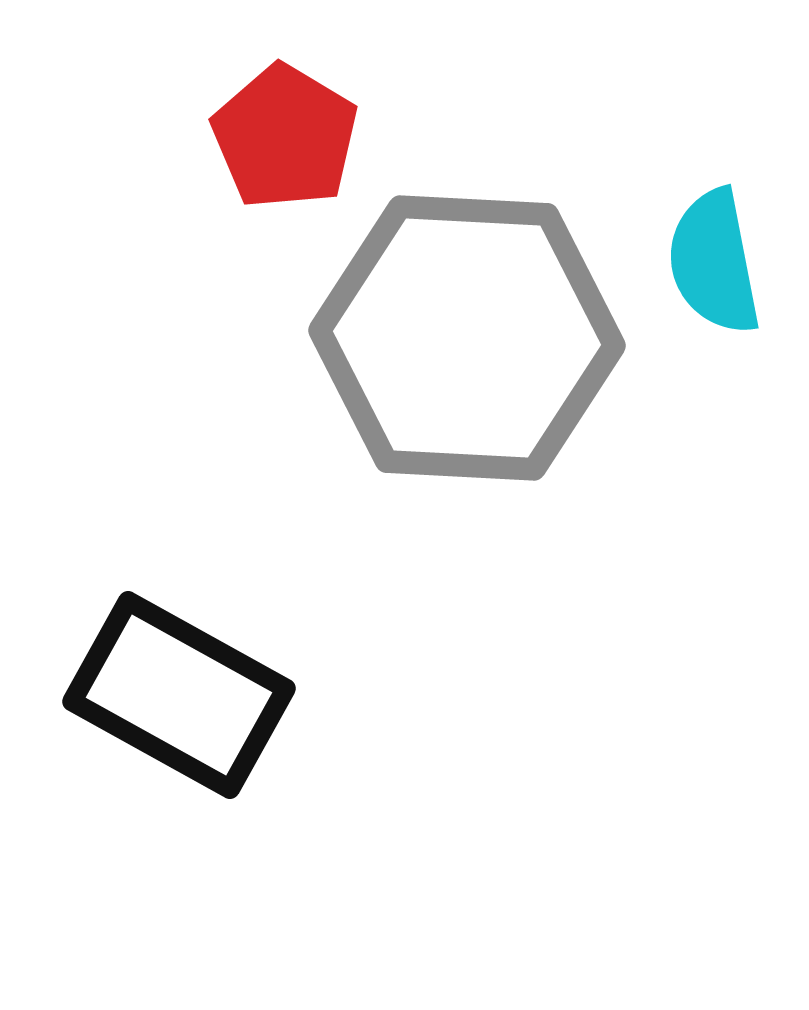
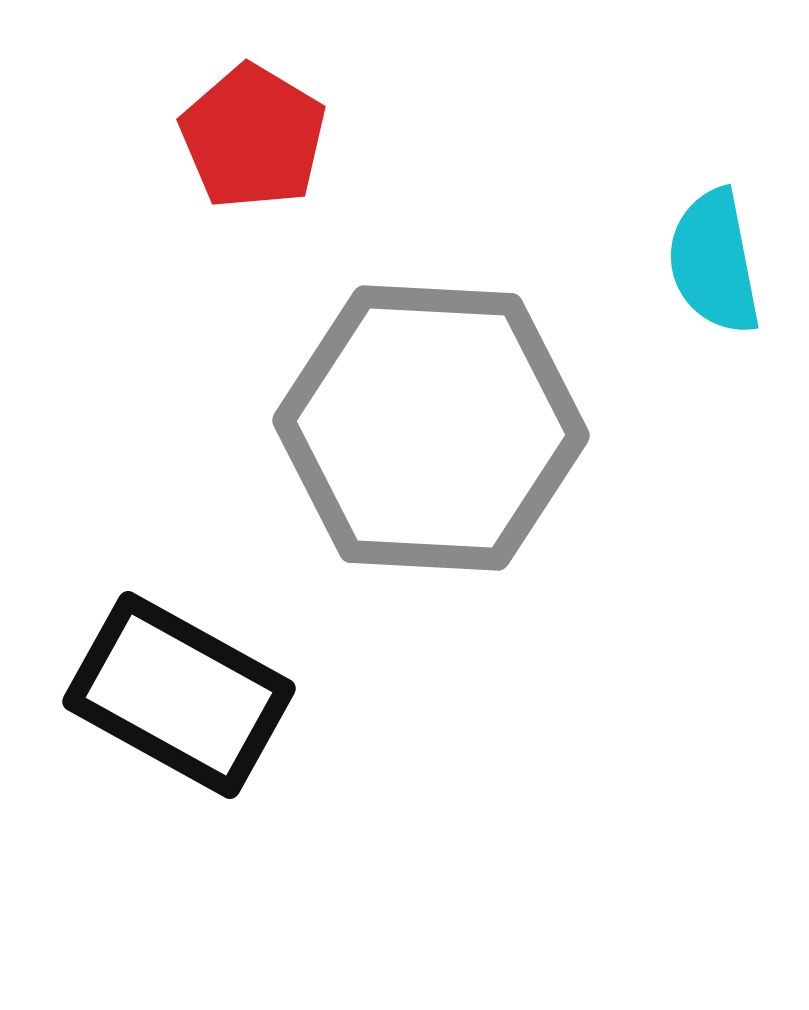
red pentagon: moved 32 px left
gray hexagon: moved 36 px left, 90 px down
